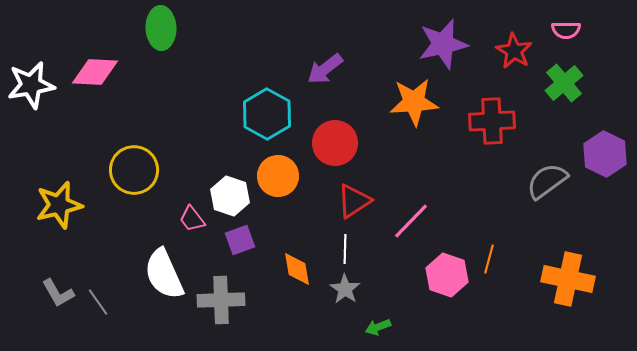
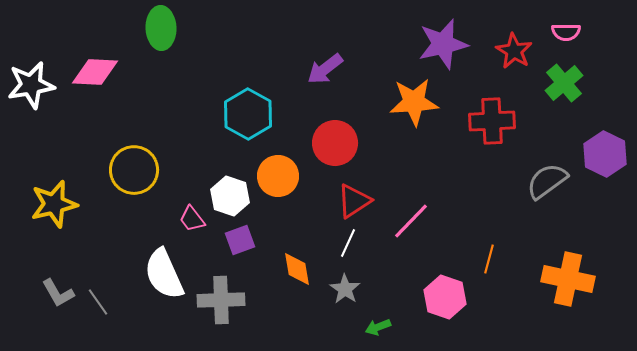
pink semicircle: moved 2 px down
cyan hexagon: moved 19 px left
yellow star: moved 5 px left, 1 px up
white line: moved 3 px right, 6 px up; rotated 24 degrees clockwise
pink hexagon: moved 2 px left, 22 px down
